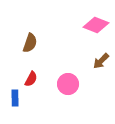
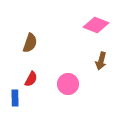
brown arrow: rotated 30 degrees counterclockwise
